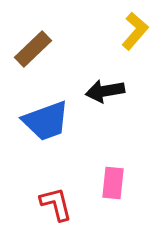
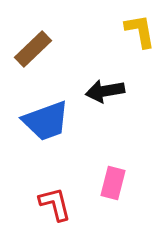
yellow L-shape: moved 5 px right; rotated 51 degrees counterclockwise
pink rectangle: rotated 8 degrees clockwise
red L-shape: moved 1 px left
